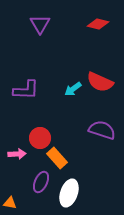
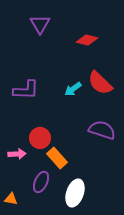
red diamond: moved 11 px left, 16 px down
red semicircle: moved 1 px down; rotated 20 degrees clockwise
white ellipse: moved 6 px right
orange triangle: moved 1 px right, 4 px up
